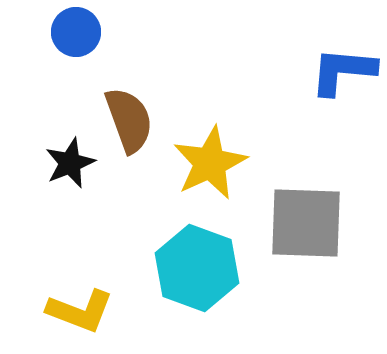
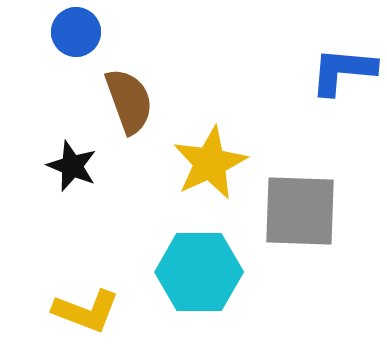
brown semicircle: moved 19 px up
black star: moved 2 px right, 3 px down; rotated 27 degrees counterclockwise
gray square: moved 6 px left, 12 px up
cyan hexagon: moved 2 px right, 4 px down; rotated 20 degrees counterclockwise
yellow L-shape: moved 6 px right
